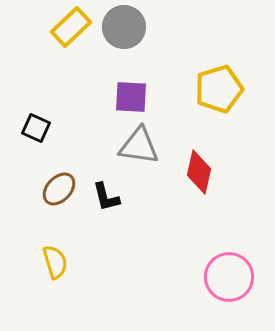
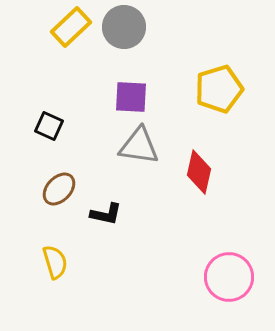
black square: moved 13 px right, 2 px up
black L-shape: moved 17 px down; rotated 64 degrees counterclockwise
